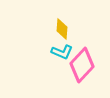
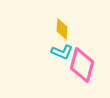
pink diamond: rotated 28 degrees counterclockwise
